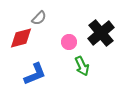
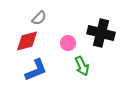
black cross: rotated 36 degrees counterclockwise
red diamond: moved 6 px right, 3 px down
pink circle: moved 1 px left, 1 px down
blue L-shape: moved 1 px right, 4 px up
